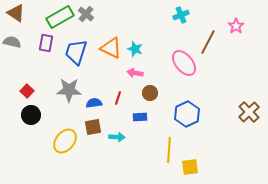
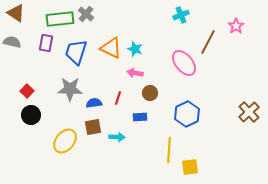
green rectangle: moved 2 px down; rotated 24 degrees clockwise
gray star: moved 1 px right, 1 px up
